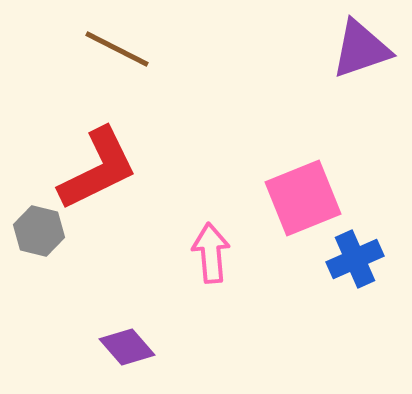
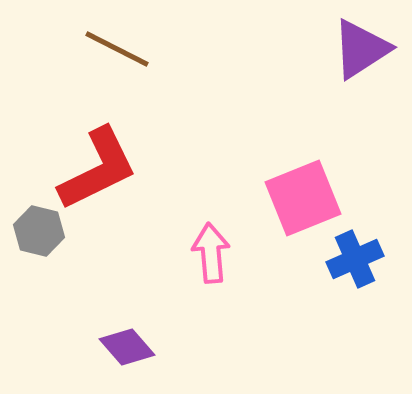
purple triangle: rotated 14 degrees counterclockwise
